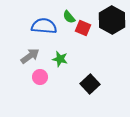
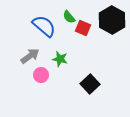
blue semicircle: rotated 35 degrees clockwise
pink circle: moved 1 px right, 2 px up
